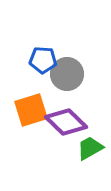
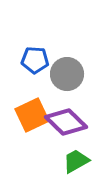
blue pentagon: moved 8 px left
orange square: moved 1 px right, 5 px down; rotated 8 degrees counterclockwise
green trapezoid: moved 14 px left, 13 px down
